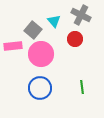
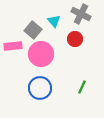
gray cross: moved 1 px up
green line: rotated 32 degrees clockwise
